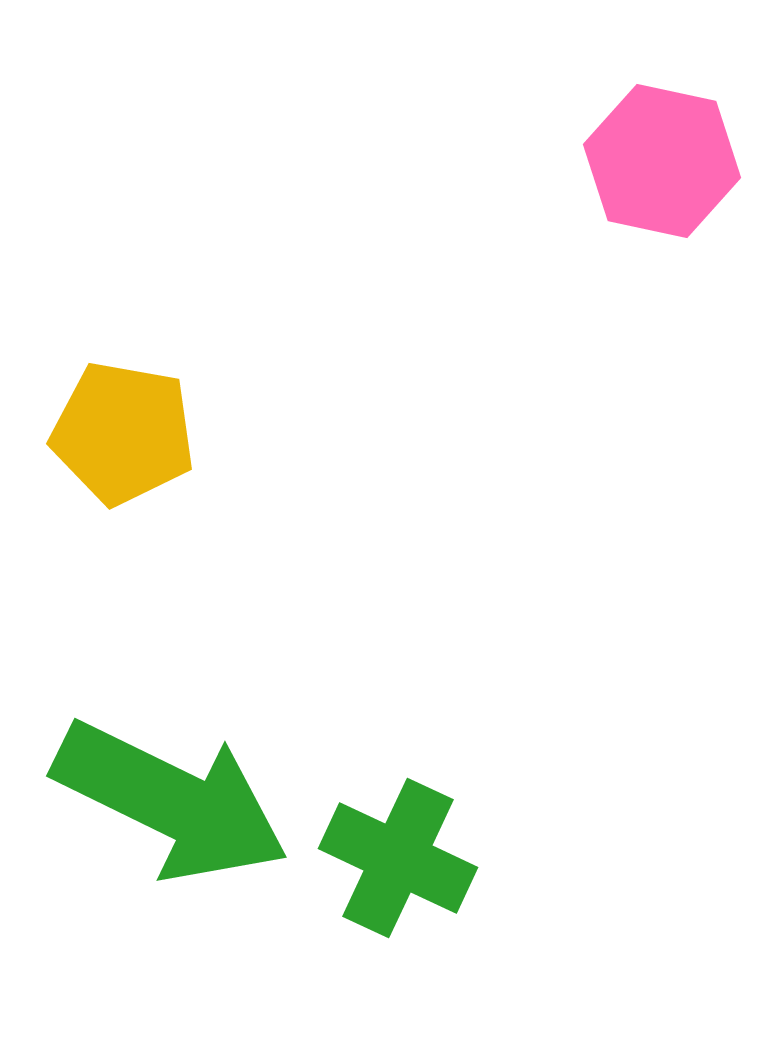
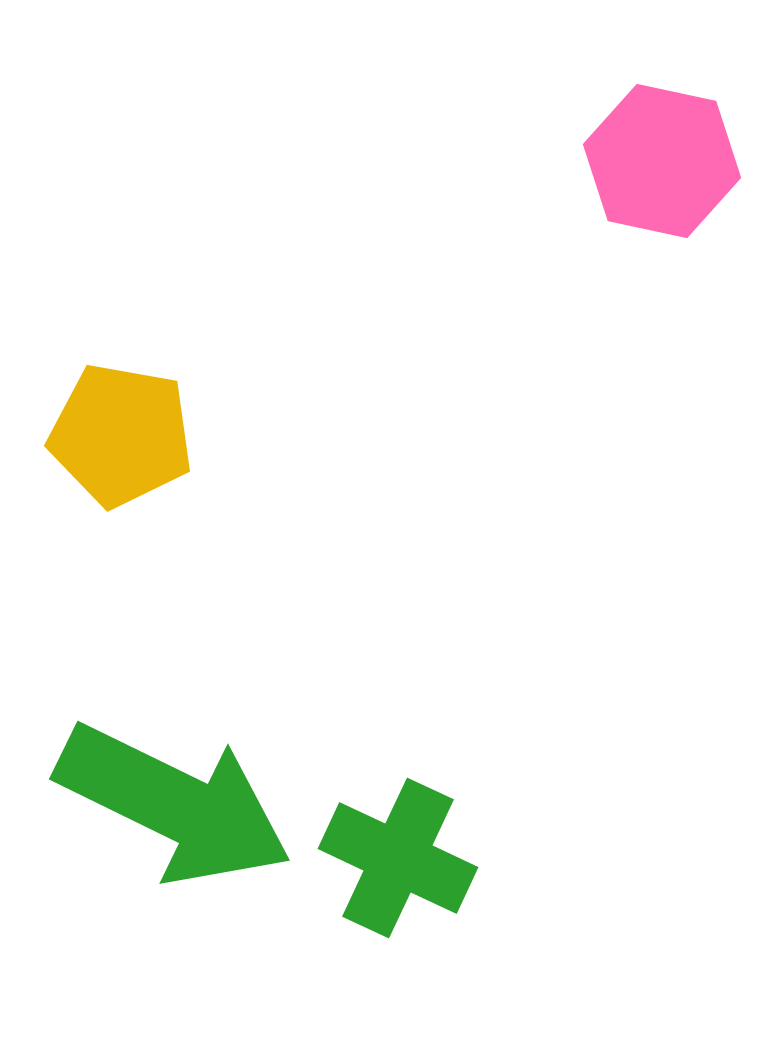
yellow pentagon: moved 2 px left, 2 px down
green arrow: moved 3 px right, 3 px down
